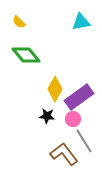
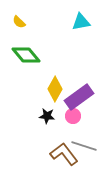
pink circle: moved 3 px up
gray line: moved 5 px down; rotated 40 degrees counterclockwise
